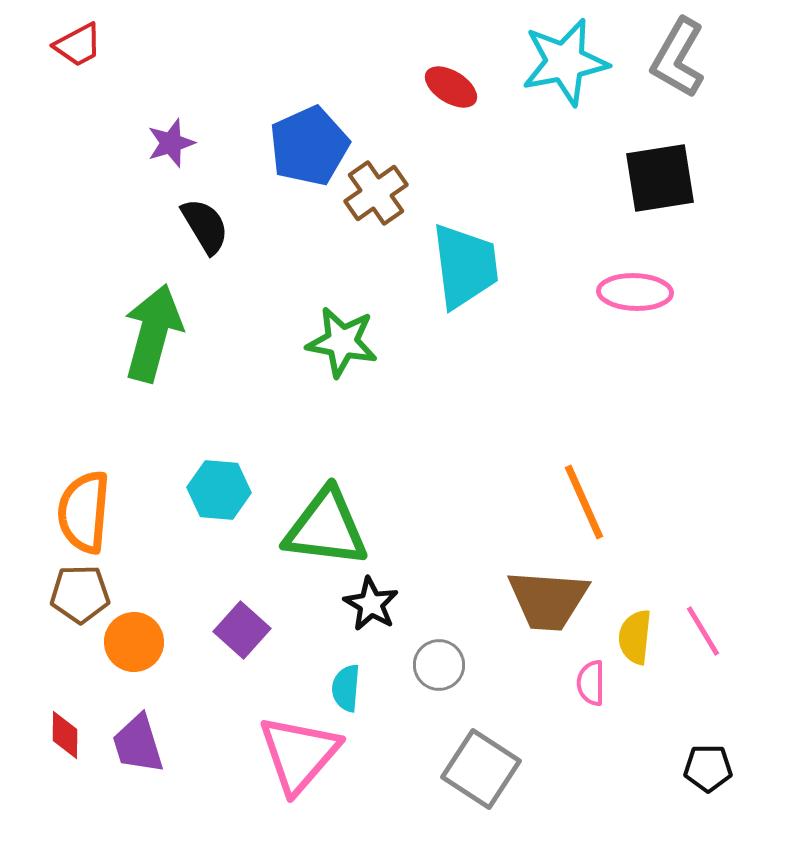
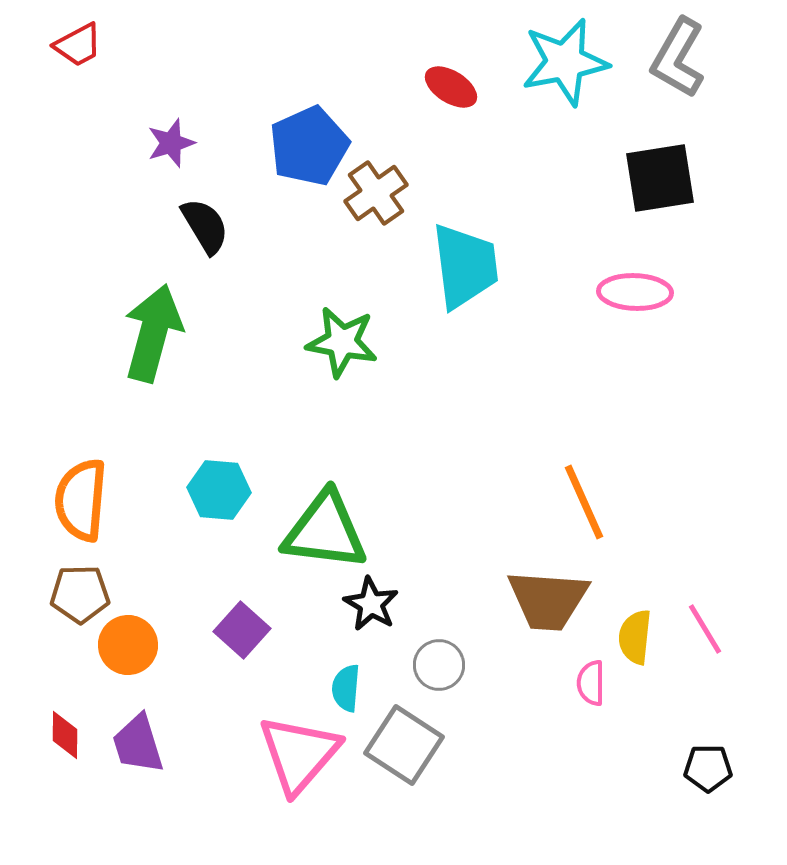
orange semicircle: moved 3 px left, 12 px up
green triangle: moved 1 px left, 3 px down
pink line: moved 2 px right, 2 px up
orange circle: moved 6 px left, 3 px down
gray square: moved 77 px left, 24 px up
